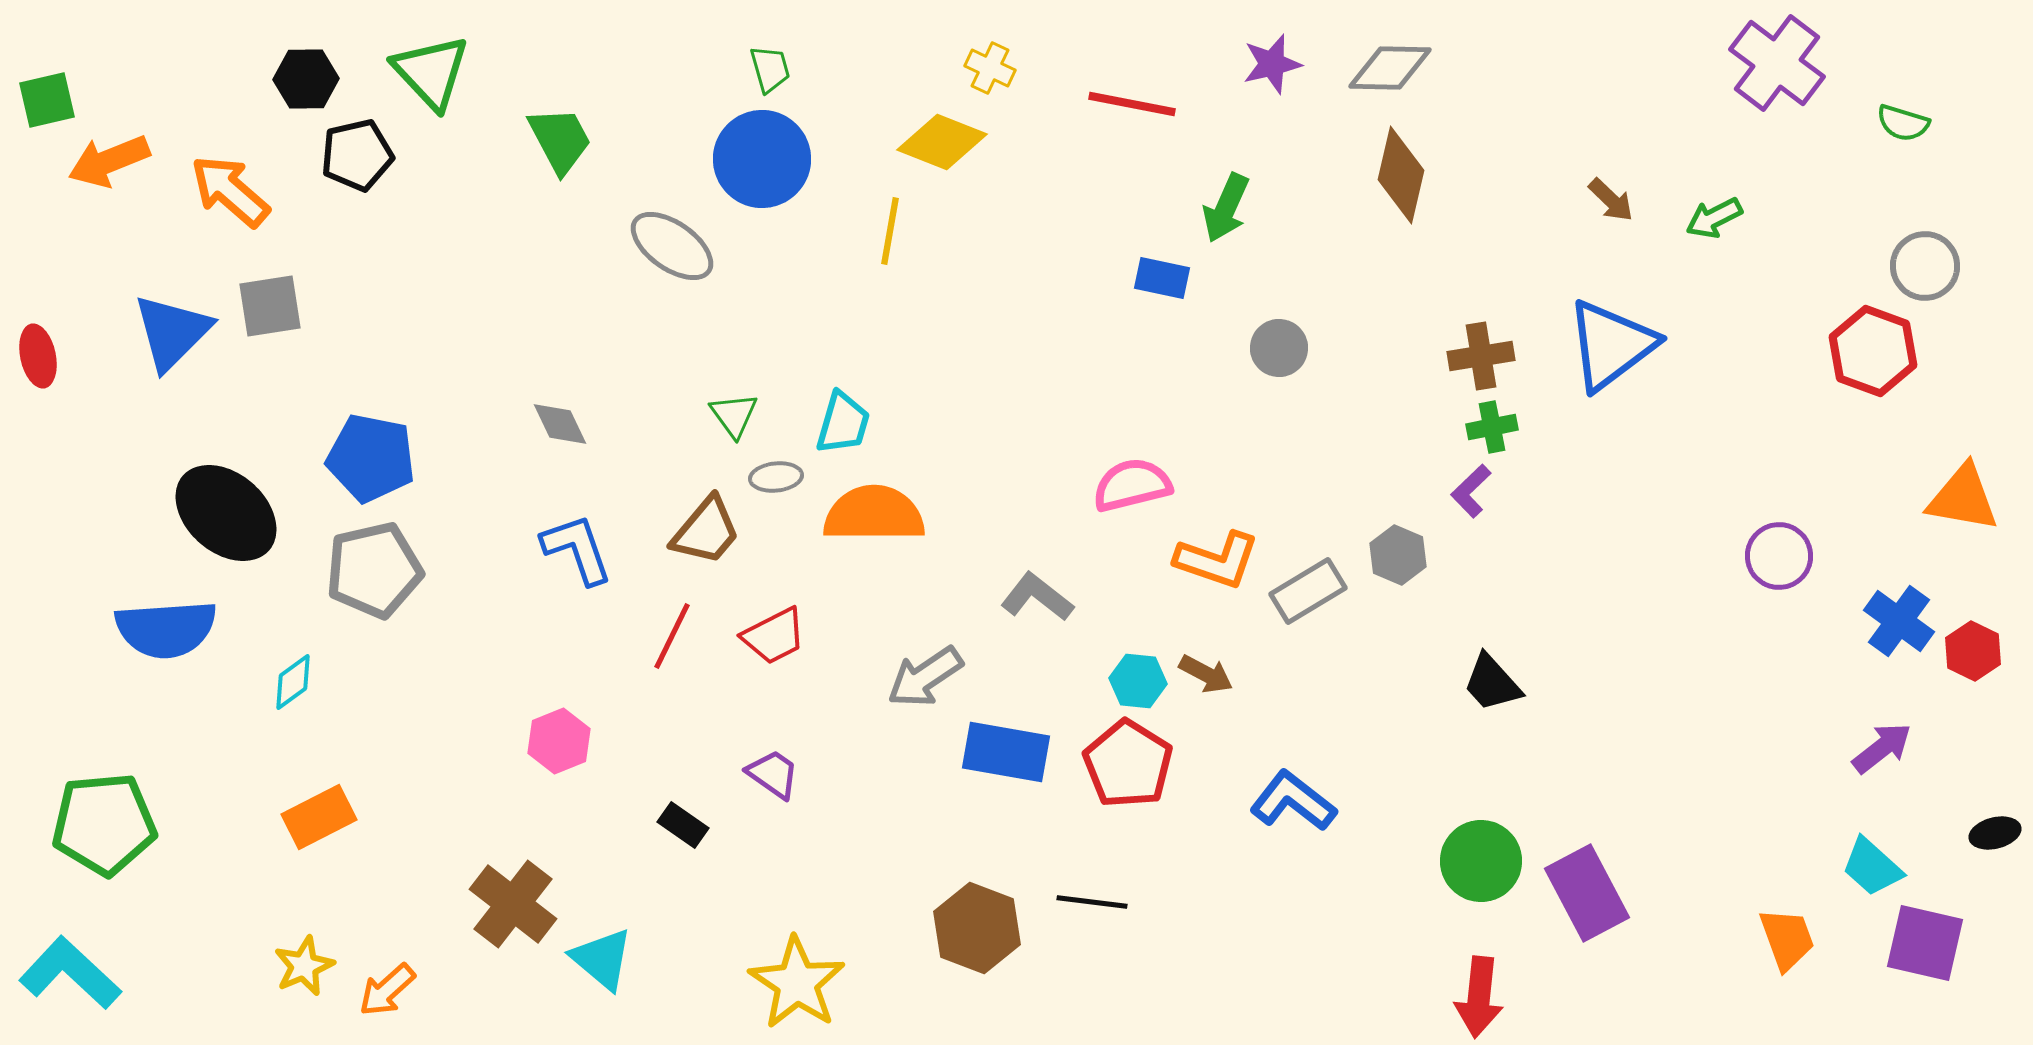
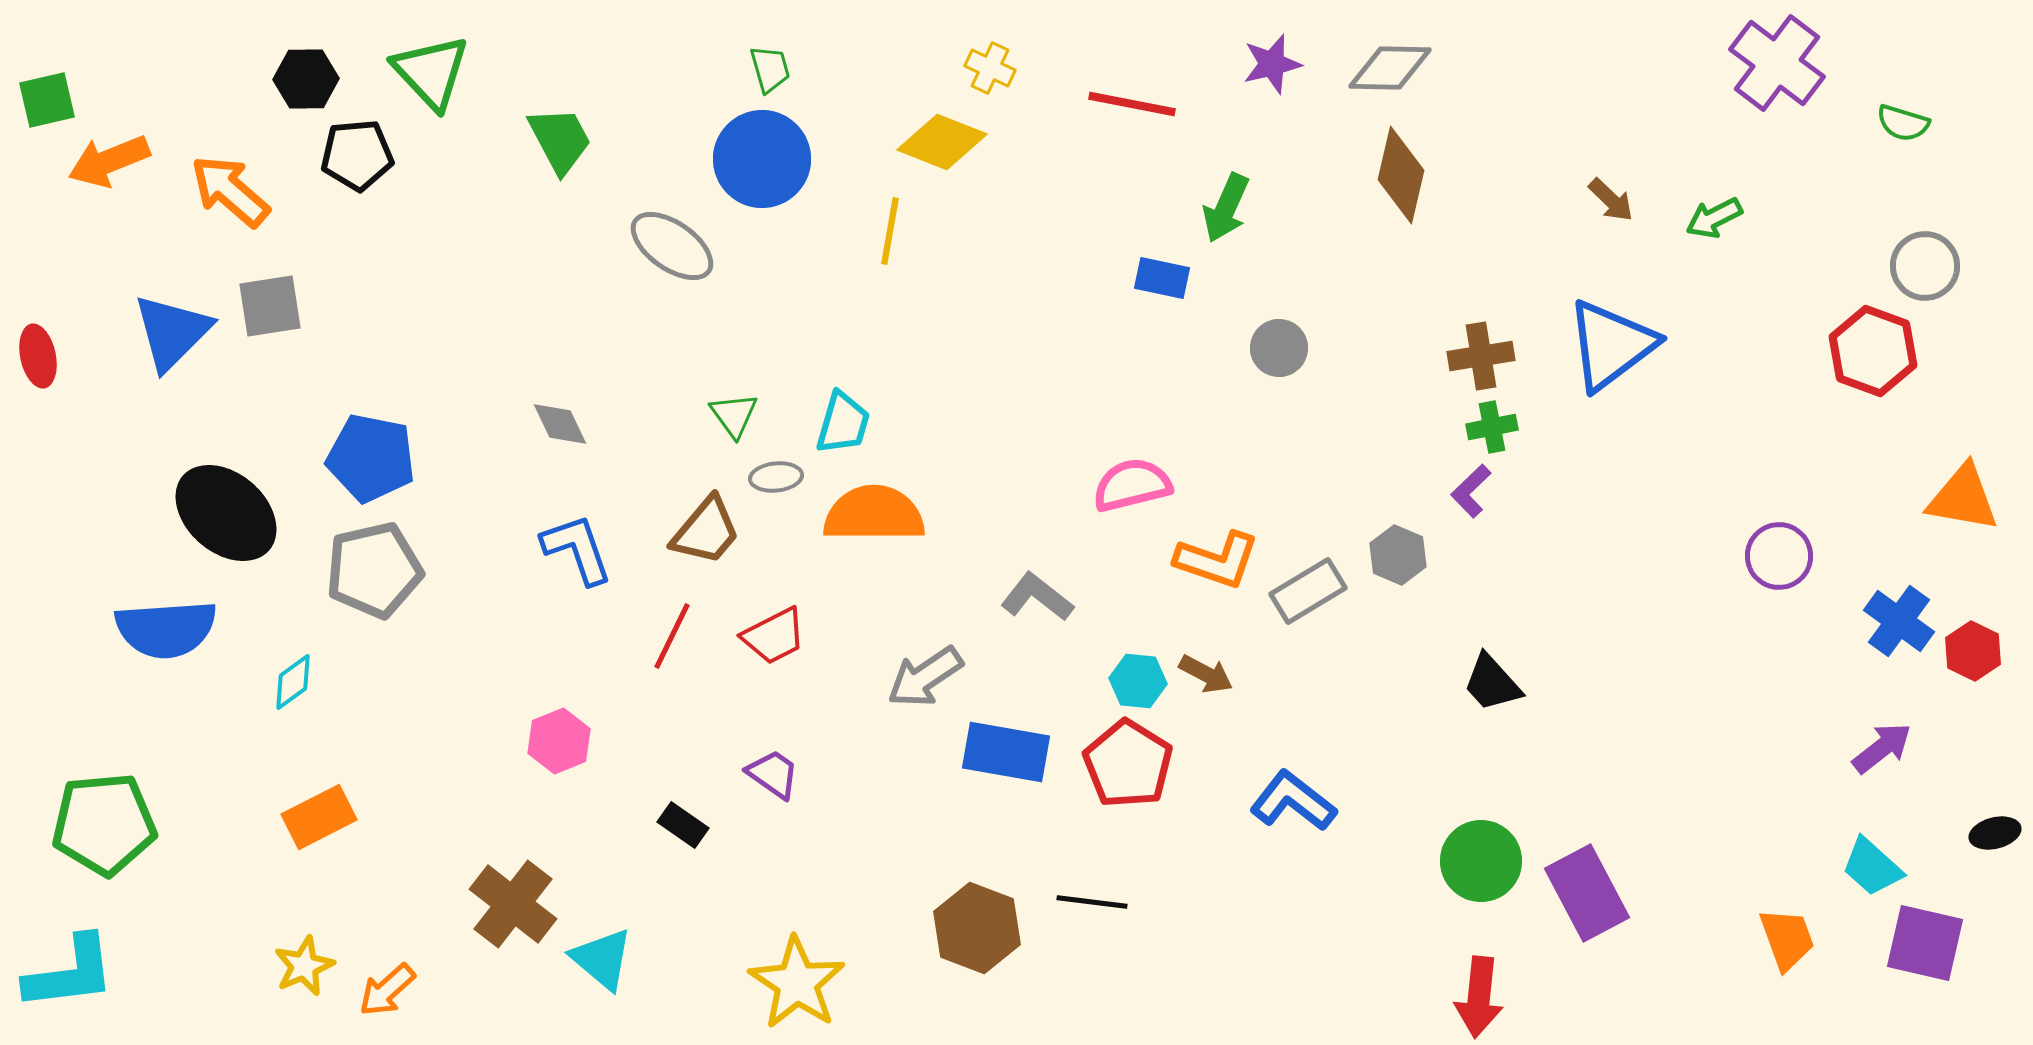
black pentagon at (357, 155): rotated 8 degrees clockwise
cyan L-shape at (70, 973): rotated 130 degrees clockwise
